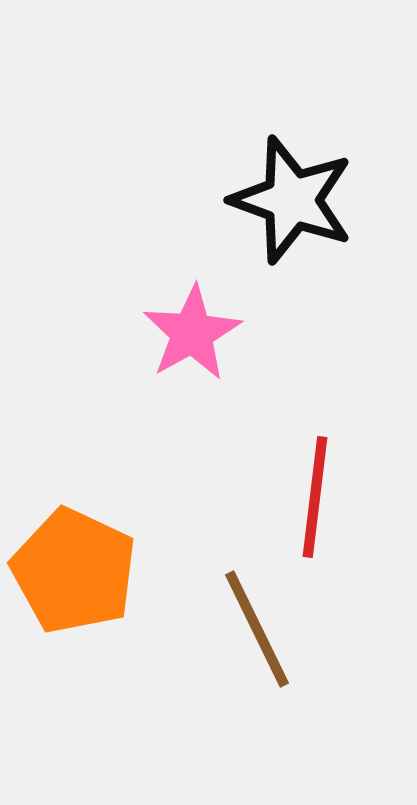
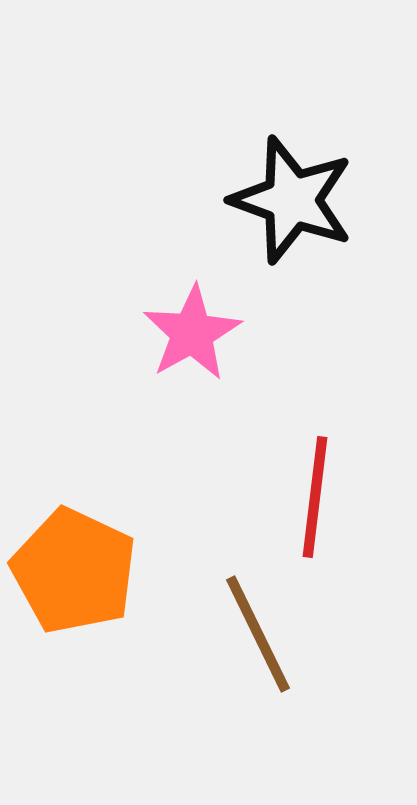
brown line: moved 1 px right, 5 px down
